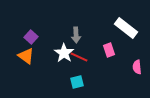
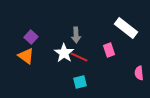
pink semicircle: moved 2 px right, 6 px down
cyan square: moved 3 px right
